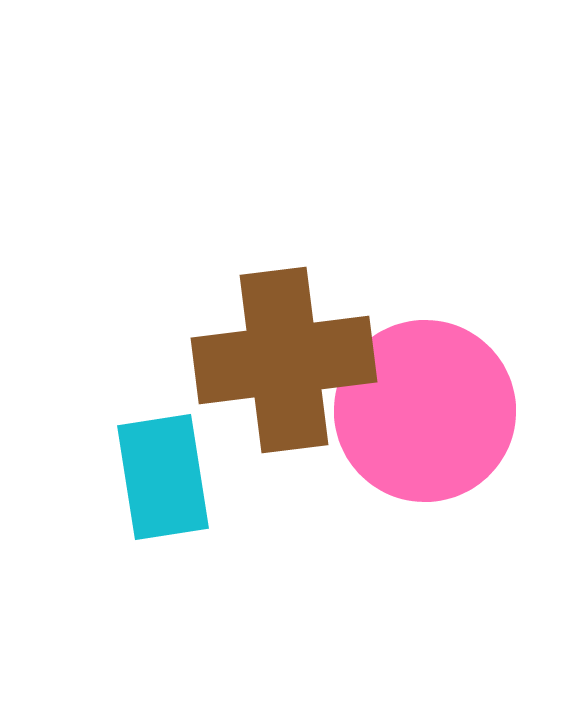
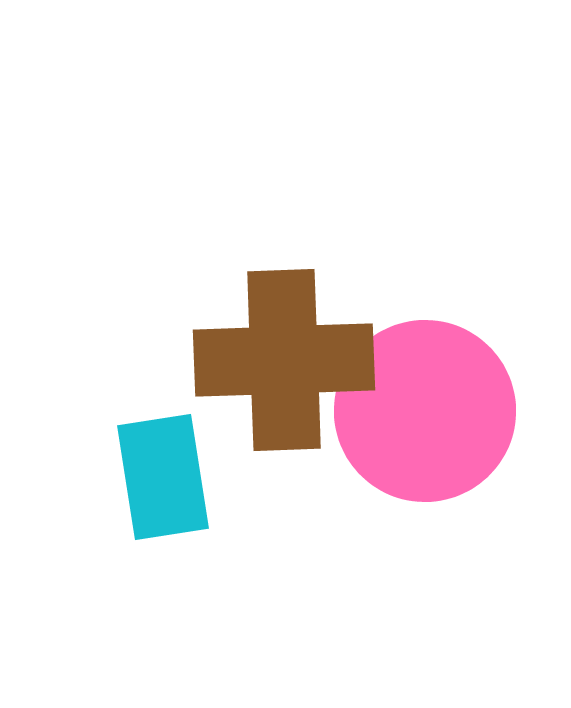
brown cross: rotated 5 degrees clockwise
